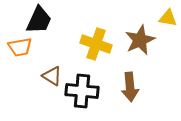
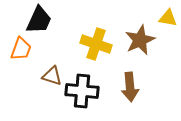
orange trapezoid: moved 1 px right, 2 px down; rotated 60 degrees counterclockwise
brown triangle: rotated 15 degrees counterclockwise
